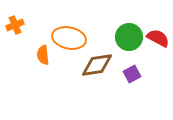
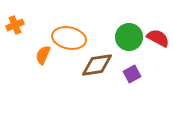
orange semicircle: rotated 30 degrees clockwise
